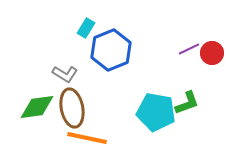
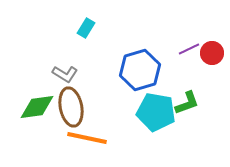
blue hexagon: moved 29 px right, 20 px down; rotated 6 degrees clockwise
brown ellipse: moved 1 px left, 1 px up
